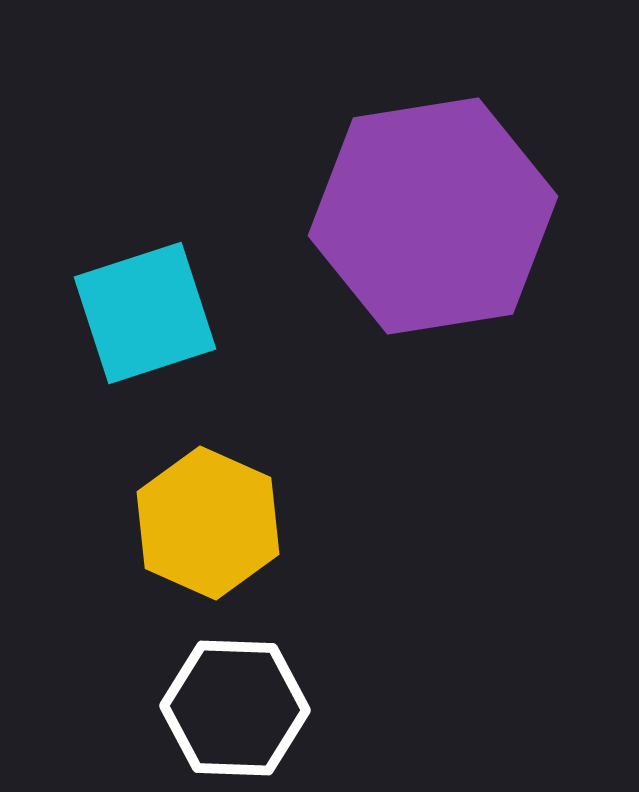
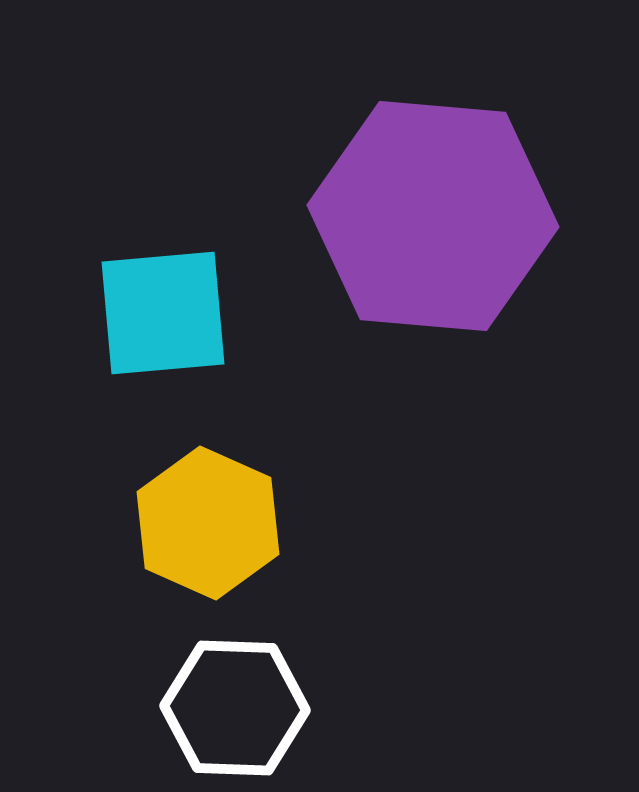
purple hexagon: rotated 14 degrees clockwise
cyan square: moved 18 px right; rotated 13 degrees clockwise
